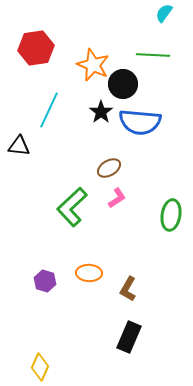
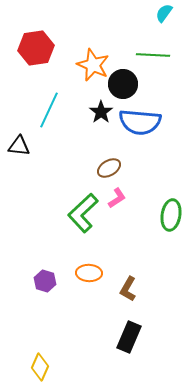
green L-shape: moved 11 px right, 6 px down
